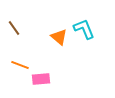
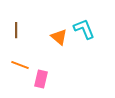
brown line: moved 2 px right, 2 px down; rotated 35 degrees clockwise
pink rectangle: rotated 72 degrees counterclockwise
